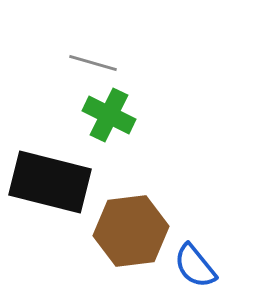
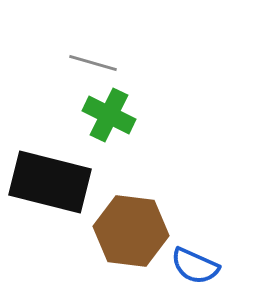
brown hexagon: rotated 14 degrees clockwise
blue semicircle: rotated 27 degrees counterclockwise
